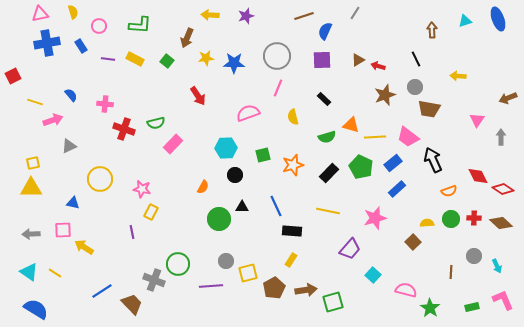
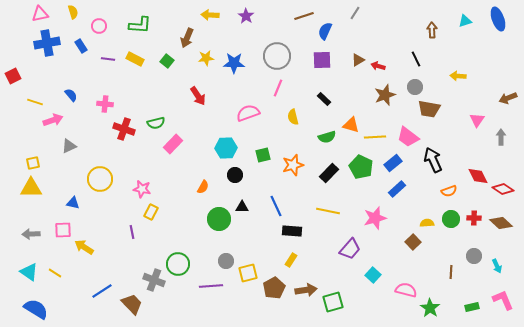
purple star at (246, 16): rotated 21 degrees counterclockwise
